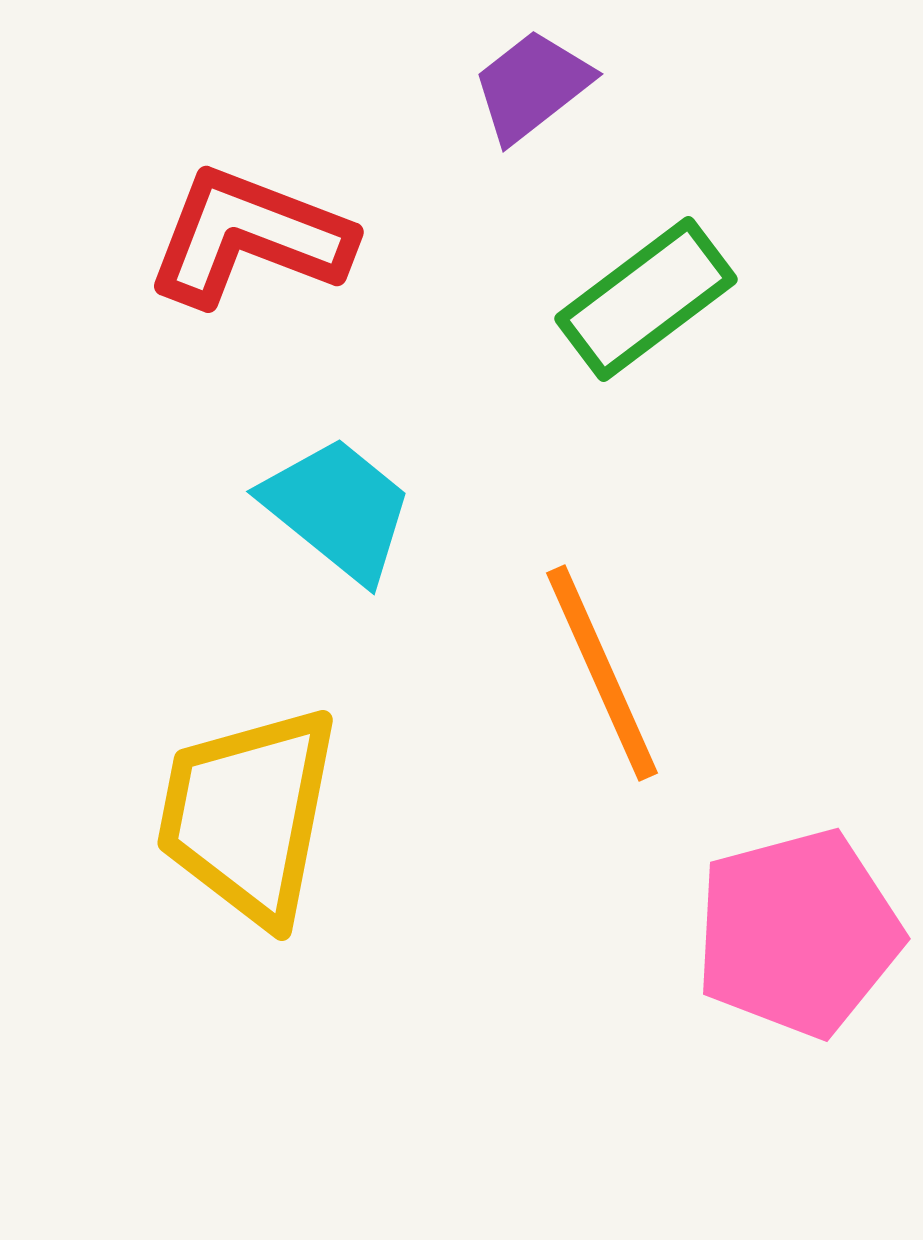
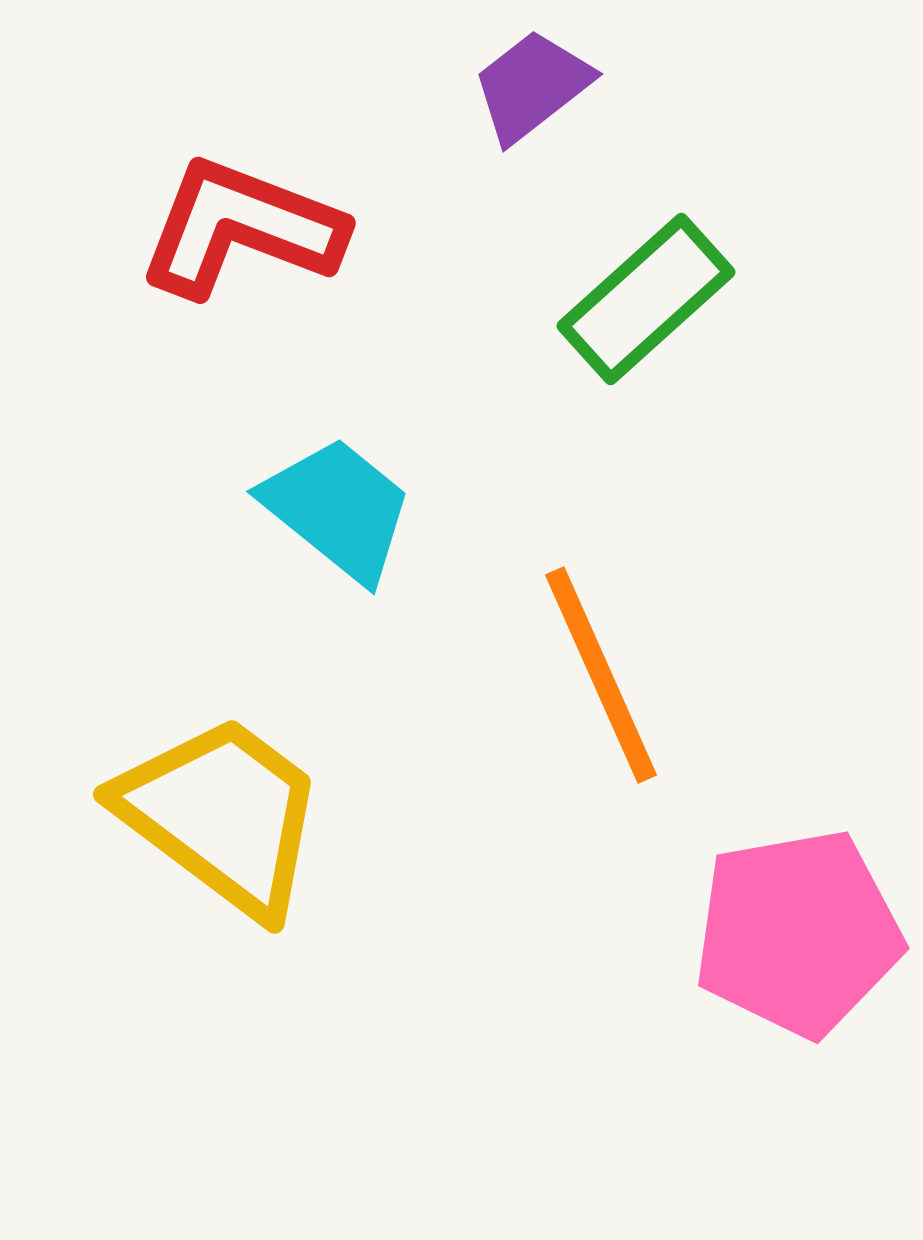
red L-shape: moved 8 px left, 9 px up
green rectangle: rotated 5 degrees counterclockwise
orange line: moved 1 px left, 2 px down
yellow trapezoid: moved 26 px left; rotated 116 degrees clockwise
pink pentagon: rotated 5 degrees clockwise
